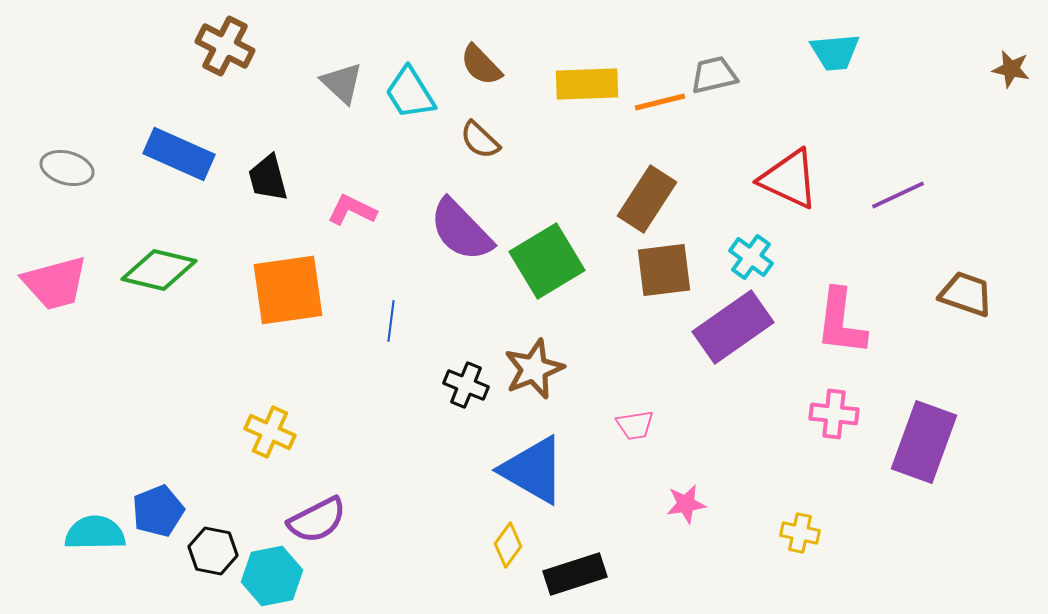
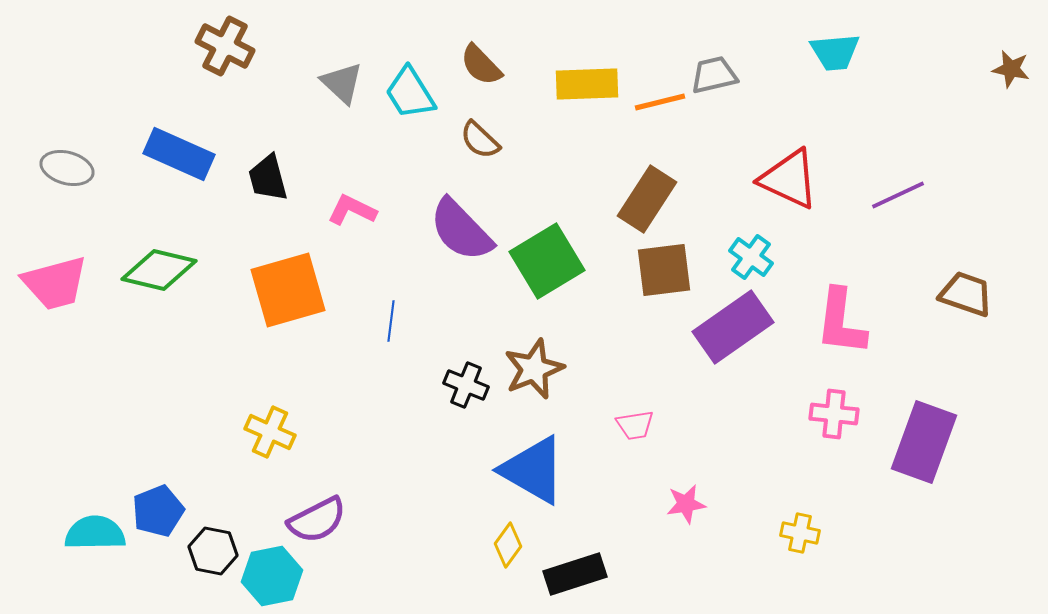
orange square at (288, 290): rotated 8 degrees counterclockwise
